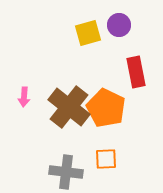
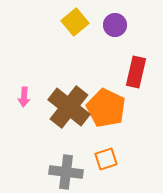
purple circle: moved 4 px left
yellow square: moved 13 px left, 11 px up; rotated 24 degrees counterclockwise
red rectangle: rotated 24 degrees clockwise
orange square: rotated 15 degrees counterclockwise
